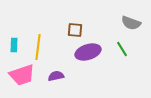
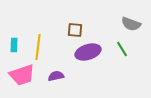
gray semicircle: moved 1 px down
